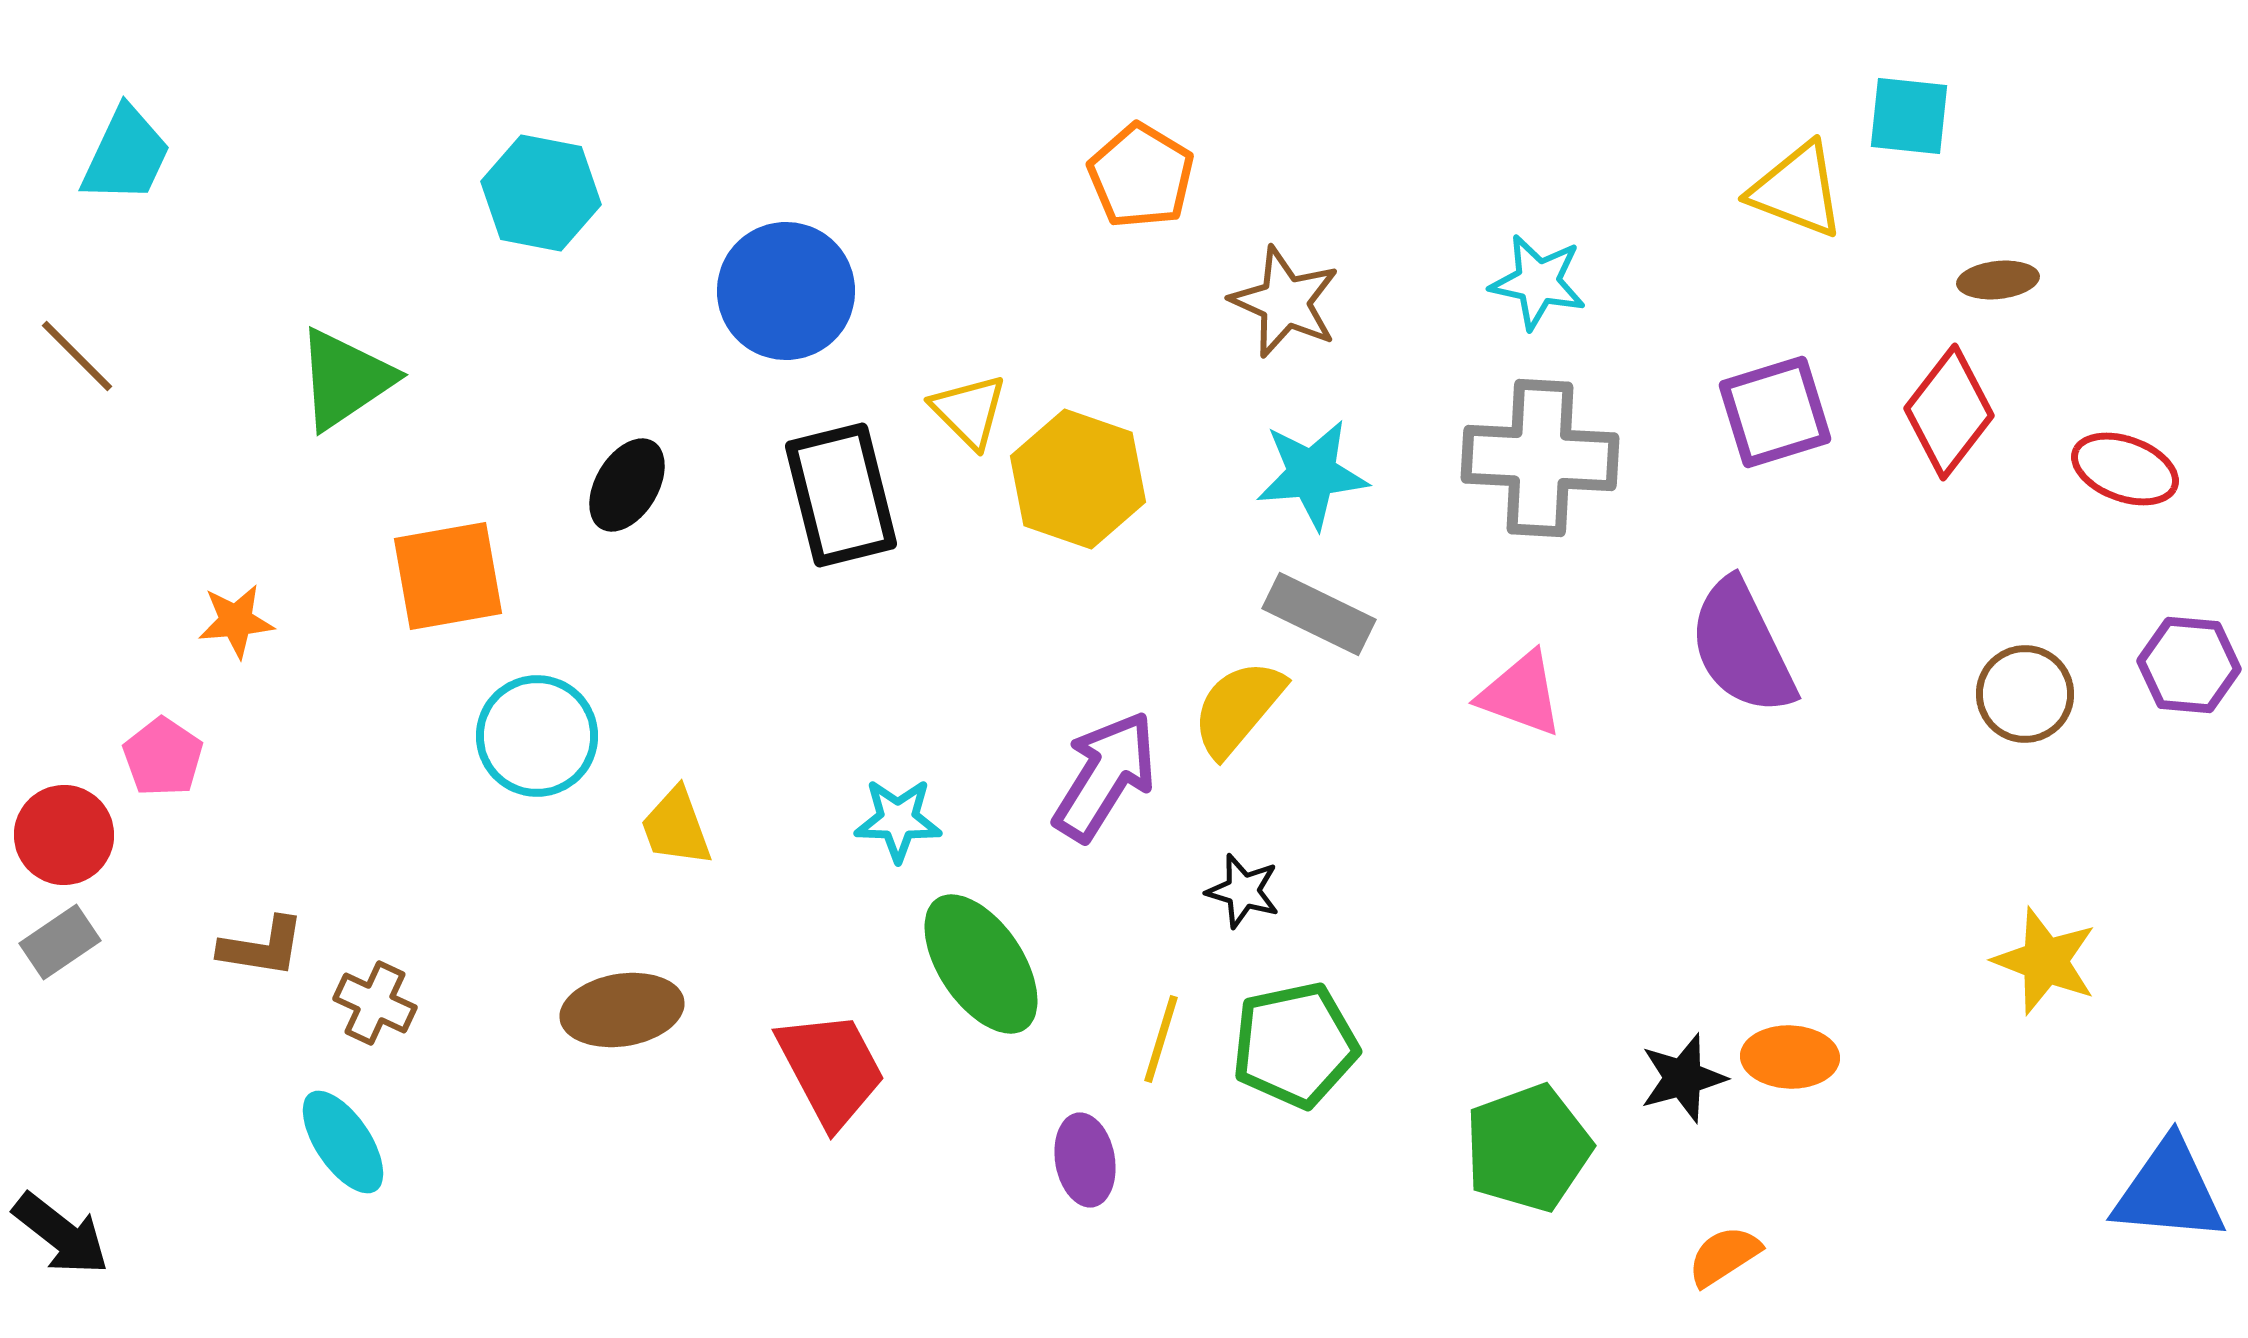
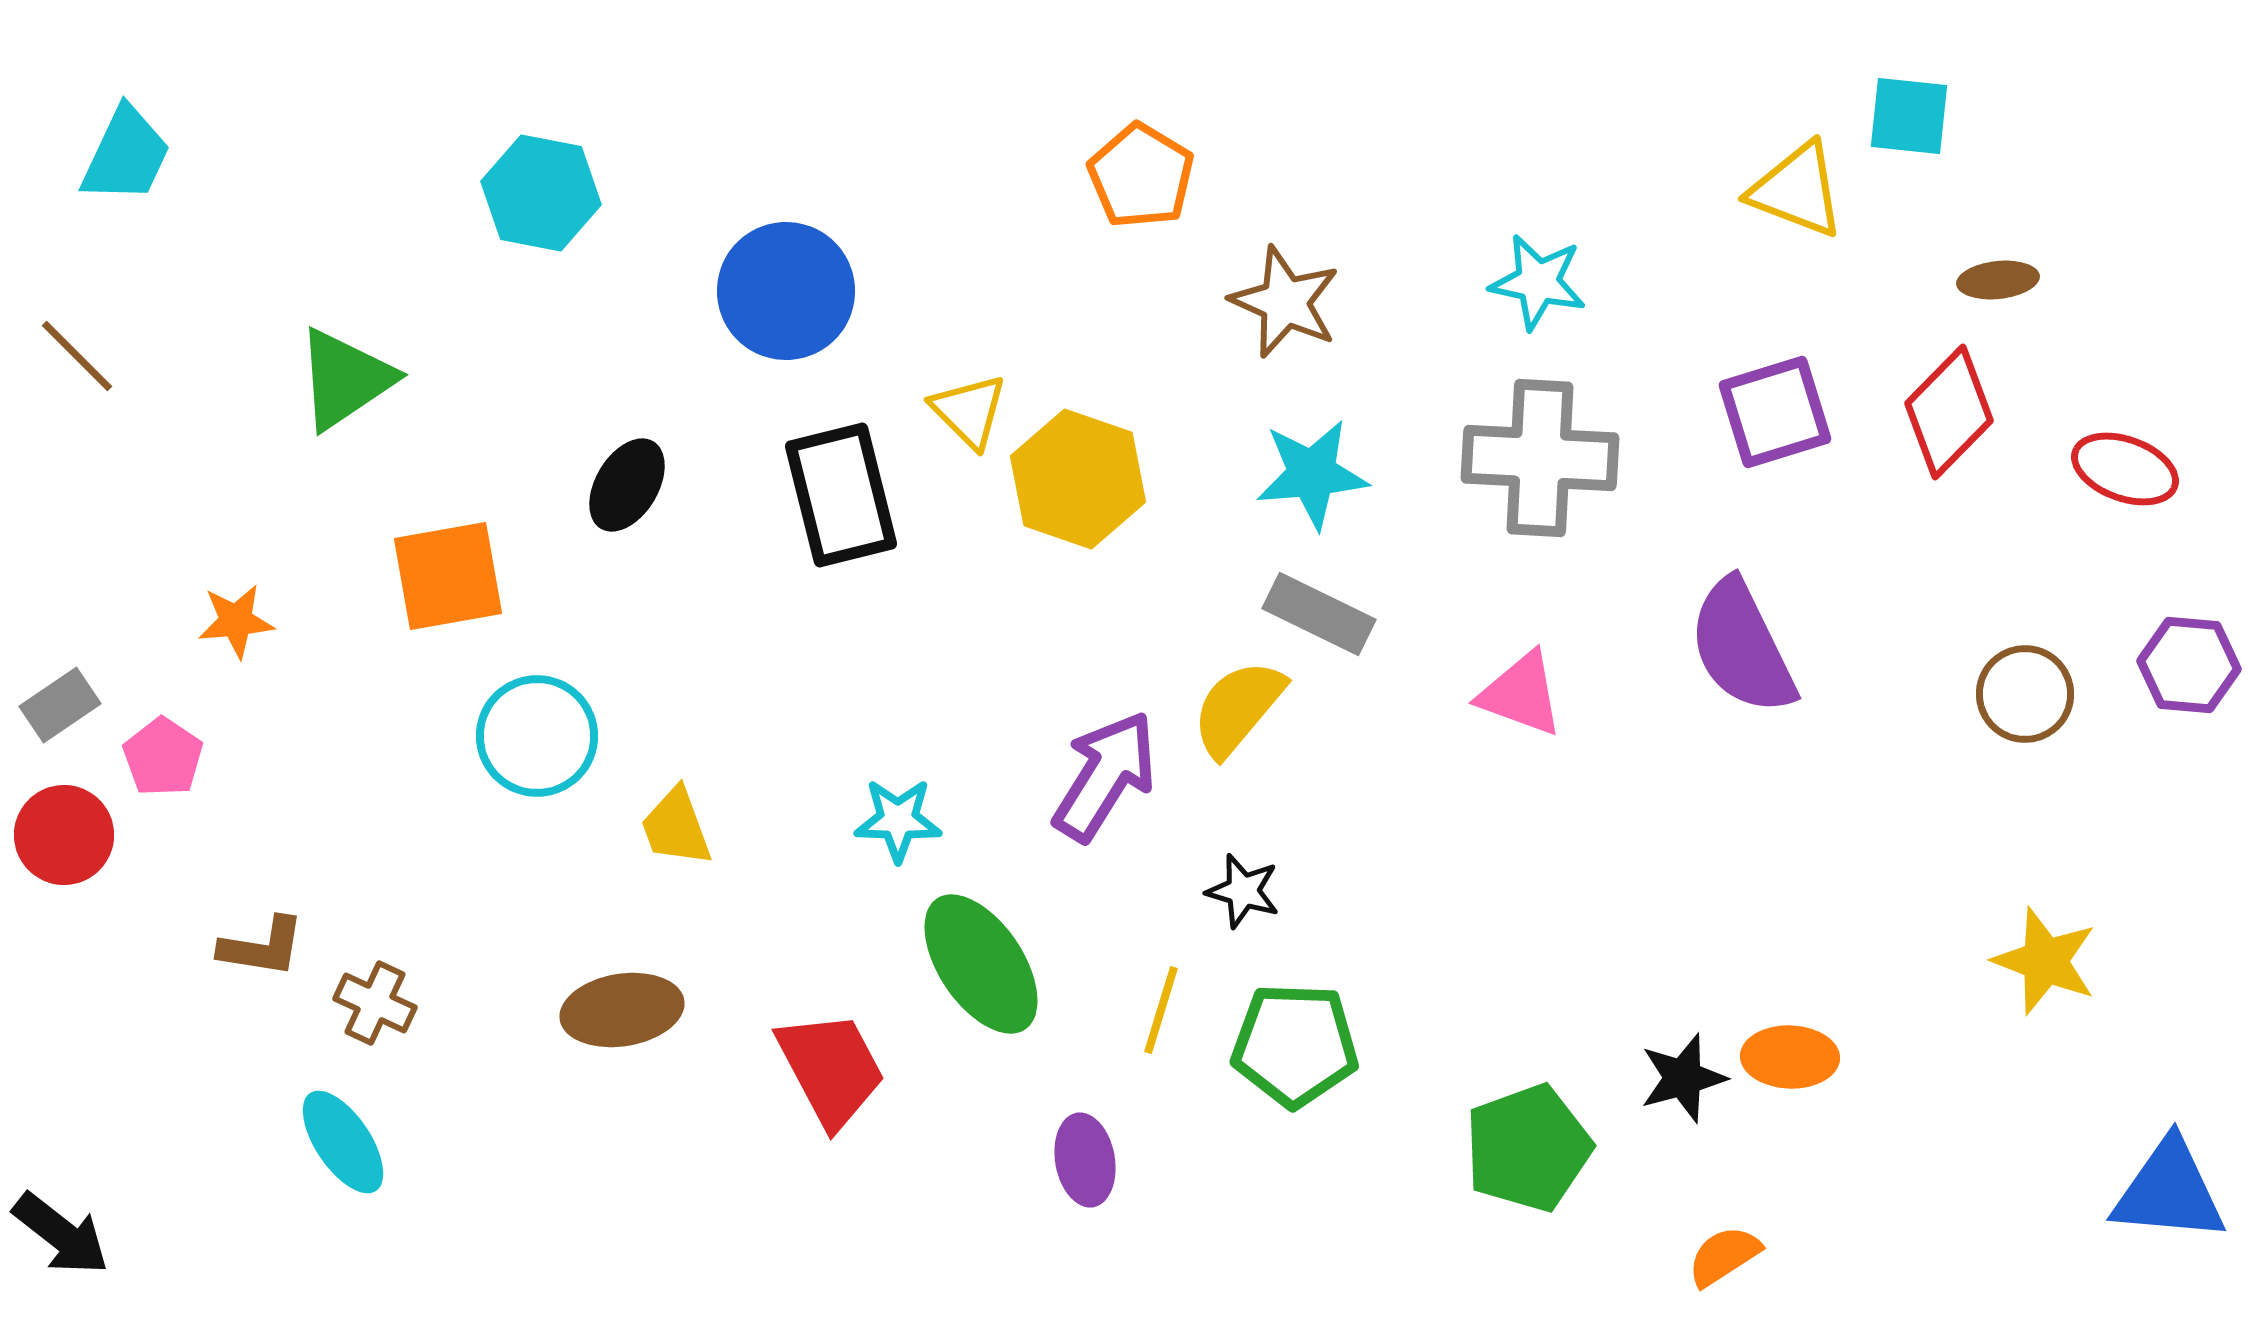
red diamond at (1949, 412): rotated 7 degrees clockwise
gray rectangle at (60, 942): moved 237 px up
yellow line at (1161, 1039): moved 29 px up
green pentagon at (1295, 1045): rotated 14 degrees clockwise
